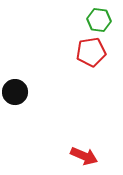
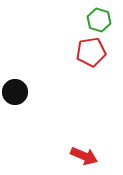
green hexagon: rotated 10 degrees clockwise
